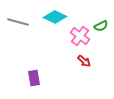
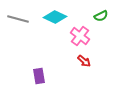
gray line: moved 3 px up
green semicircle: moved 10 px up
purple rectangle: moved 5 px right, 2 px up
